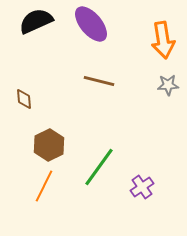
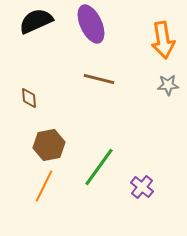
purple ellipse: rotated 15 degrees clockwise
brown line: moved 2 px up
brown diamond: moved 5 px right, 1 px up
brown hexagon: rotated 16 degrees clockwise
purple cross: rotated 15 degrees counterclockwise
